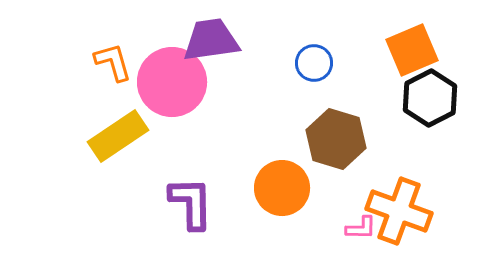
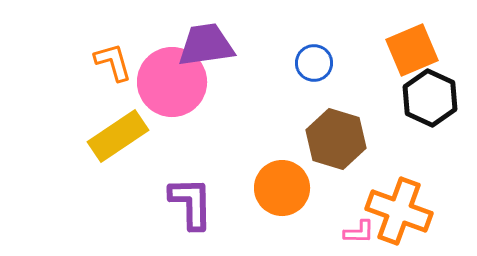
purple trapezoid: moved 5 px left, 5 px down
black hexagon: rotated 8 degrees counterclockwise
pink L-shape: moved 2 px left, 4 px down
